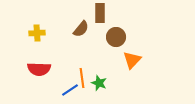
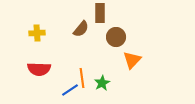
green star: moved 3 px right; rotated 21 degrees clockwise
